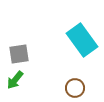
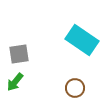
cyan rectangle: rotated 20 degrees counterclockwise
green arrow: moved 2 px down
